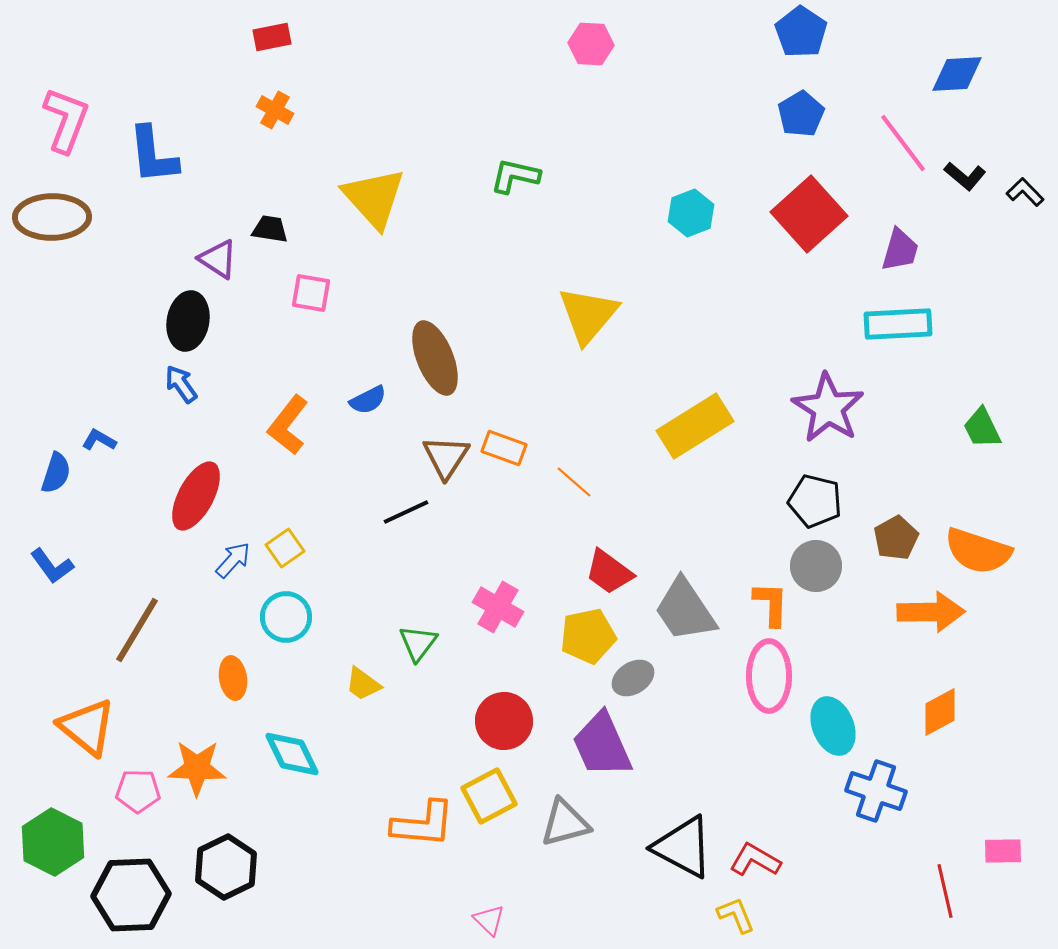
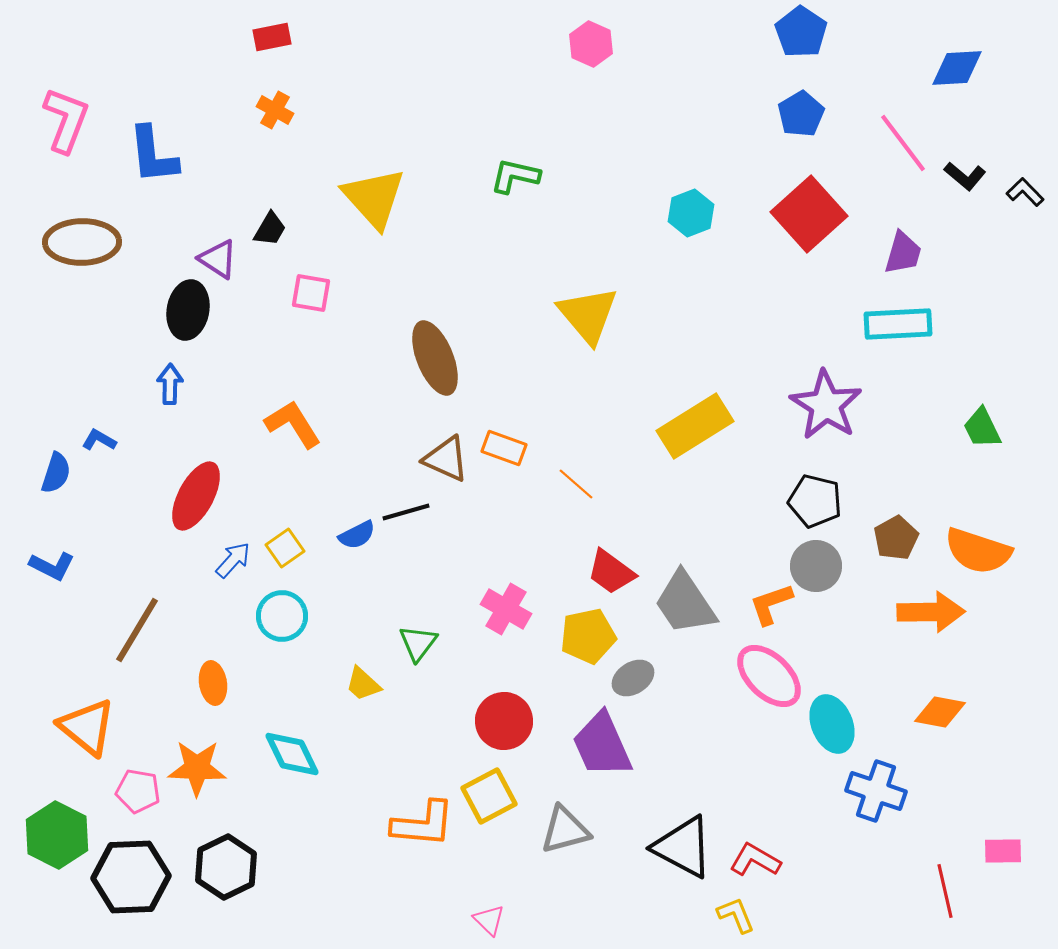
pink hexagon at (591, 44): rotated 21 degrees clockwise
blue diamond at (957, 74): moved 6 px up
brown ellipse at (52, 217): moved 30 px right, 25 px down
black trapezoid at (270, 229): rotated 111 degrees clockwise
purple trapezoid at (900, 250): moved 3 px right, 3 px down
yellow triangle at (588, 315): rotated 20 degrees counterclockwise
black ellipse at (188, 321): moved 11 px up
blue arrow at (181, 384): moved 11 px left; rotated 36 degrees clockwise
blue semicircle at (368, 400): moved 11 px left, 135 px down
purple star at (828, 408): moved 2 px left, 3 px up
orange L-shape at (288, 425): moved 5 px right, 1 px up; rotated 110 degrees clockwise
brown triangle at (446, 457): moved 2 px down; rotated 39 degrees counterclockwise
orange line at (574, 482): moved 2 px right, 2 px down
black line at (406, 512): rotated 9 degrees clockwise
blue L-shape at (52, 566): rotated 27 degrees counterclockwise
red trapezoid at (609, 572): moved 2 px right
orange L-shape at (771, 604): rotated 111 degrees counterclockwise
pink cross at (498, 607): moved 8 px right, 2 px down
gray trapezoid at (685, 610): moved 7 px up
cyan circle at (286, 617): moved 4 px left, 1 px up
pink ellipse at (769, 676): rotated 46 degrees counterclockwise
orange ellipse at (233, 678): moved 20 px left, 5 px down
yellow trapezoid at (363, 684): rotated 6 degrees clockwise
orange diamond at (940, 712): rotated 39 degrees clockwise
cyan ellipse at (833, 726): moved 1 px left, 2 px up
pink pentagon at (138, 791): rotated 9 degrees clockwise
gray triangle at (565, 823): moved 7 px down
green hexagon at (53, 842): moved 4 px right, 7 px up
black hexagon at (131, 895): moved 18 px up
